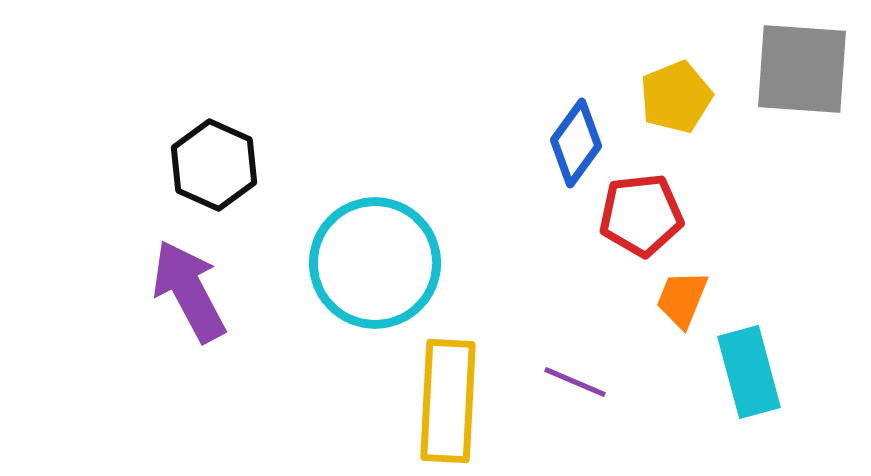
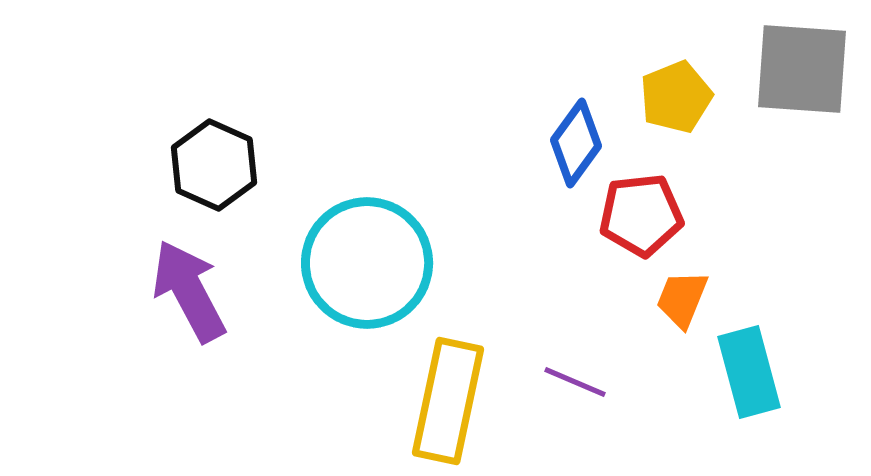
cyan circle: moved 8 px left
yellow rectangle: rotated 9 degrees clockwise
